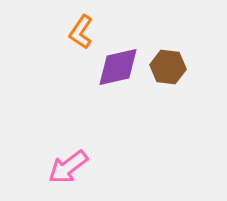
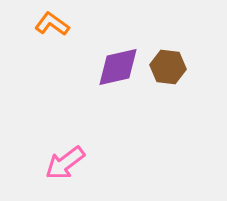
orange L-shape: moved 29 px left, 8 px up; rotated 92 degrees clockwise
pink arrow: moved 3 px left, 4 px up
